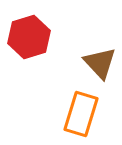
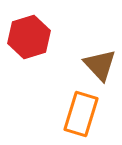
brown triangle: moved 2 px down
